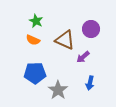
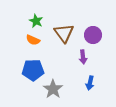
purple circle: moved 2 px right, 6 px down
brown triangle: moved 1 px left, 7 px up; rotated 30 degrees clockwise
purple arrow: rotated 56 degrees counterclockwise
blue pentagon: moved 2 px left, 3 px up
gray star: moved 5 px left, 1 px up
